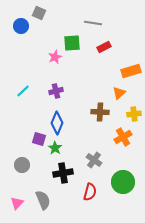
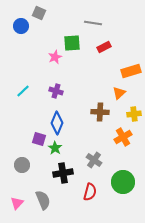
purple cross: rotated 32 degrees clockwise
